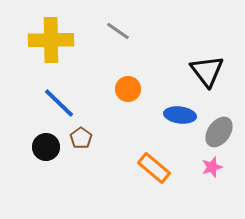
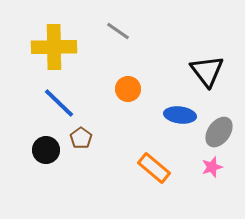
yellow cross: moved 3 px right, 7 px down
black circle: moved 3 px down
